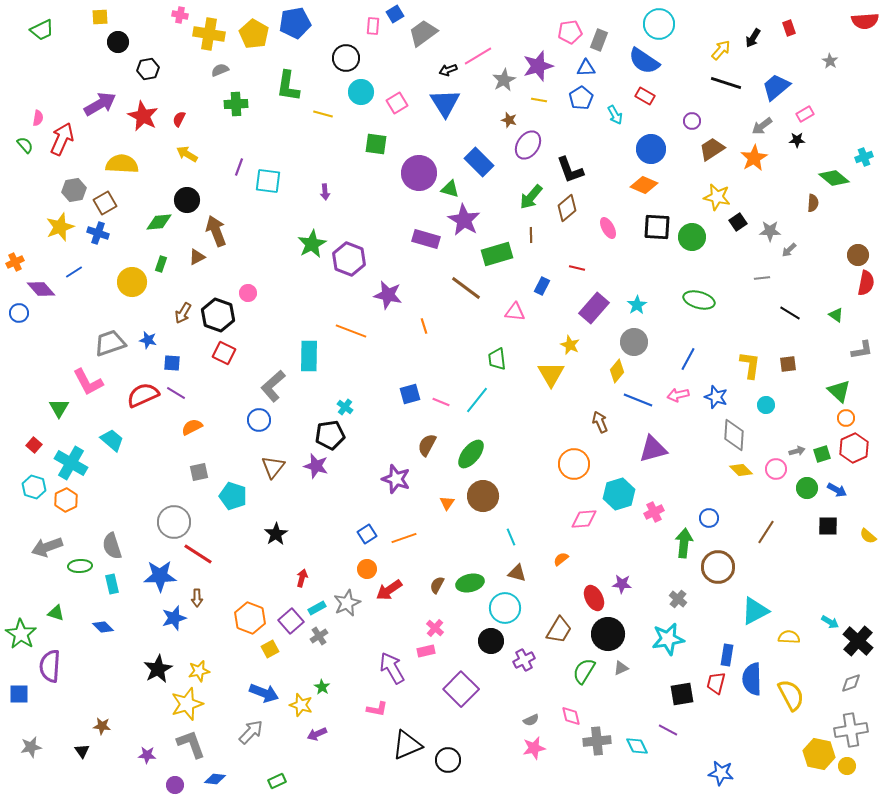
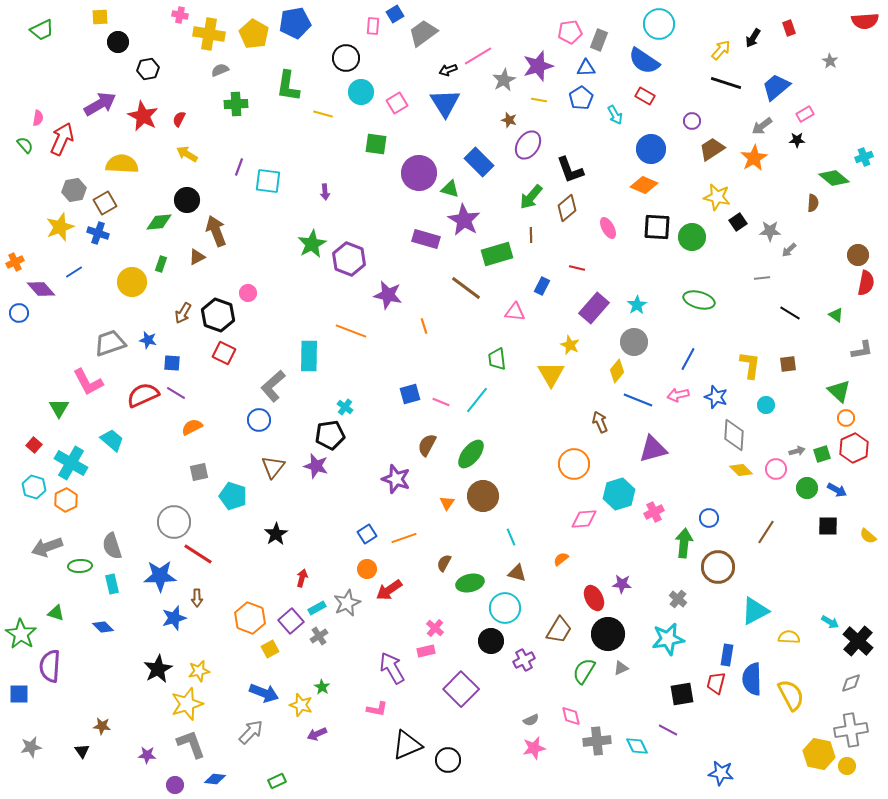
brown semicircle at (437, 585): moved 7 px right, 22 px up
